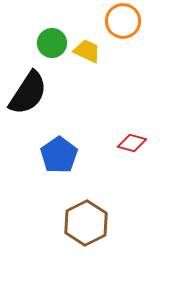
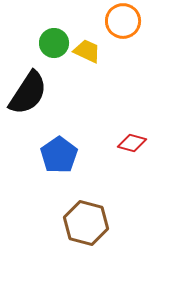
green circle: moved 2 px right
brown hexagon: rotated 18 degrees counterclockwise
